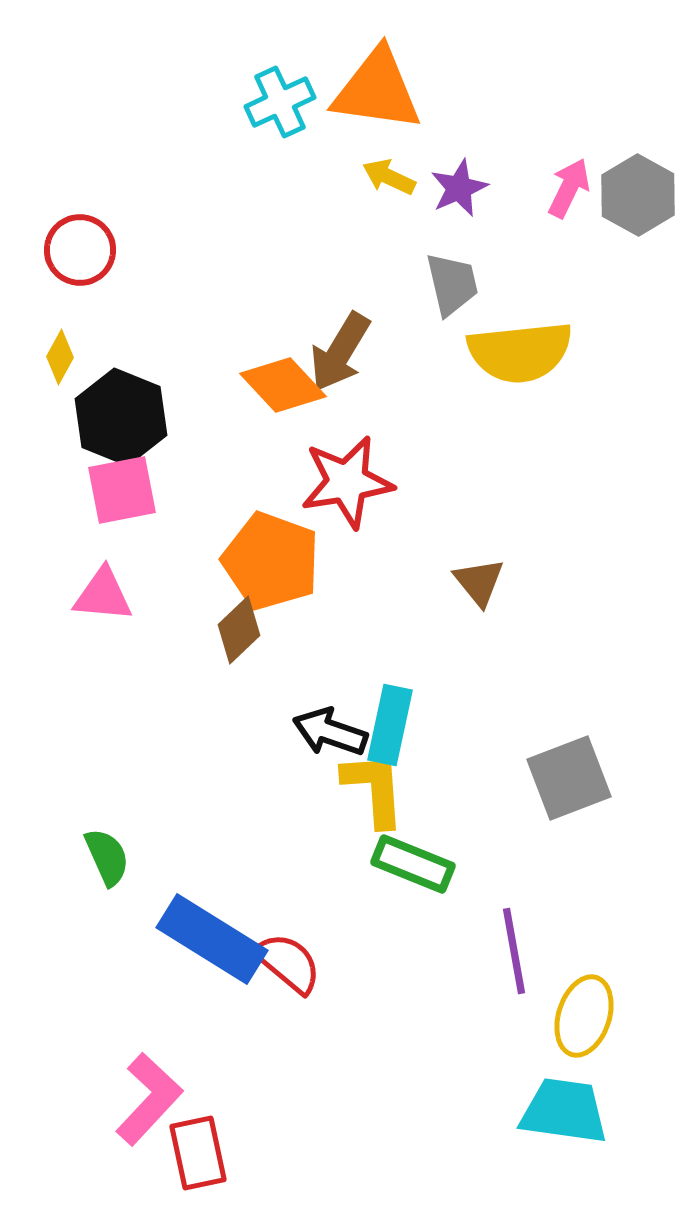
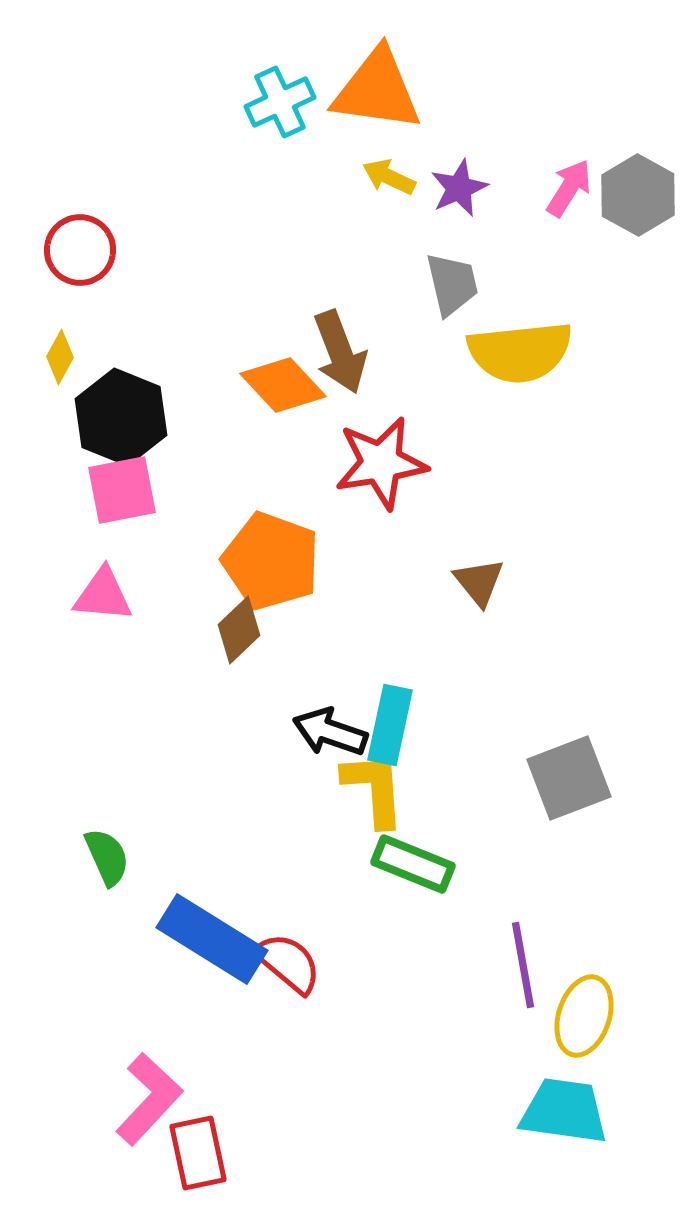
pink arrow: rotated 6 degrees clockwise
brown arrow: rotated 52 degrees counterclockwise
red star: moved 34 px right, 19 px up
purple line: moved 9 px right, 14 px down
